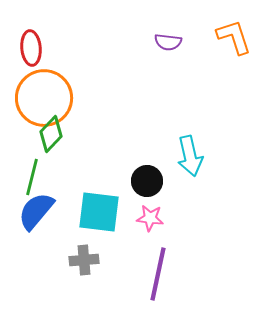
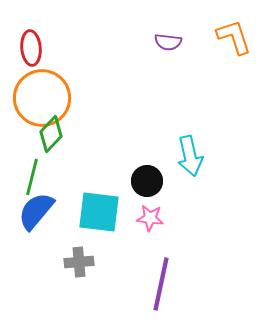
orange circle: moved 2 px left
gray cross: moved 5 px left, 2 px down
purple line: moved 3 px right, 10 px down
